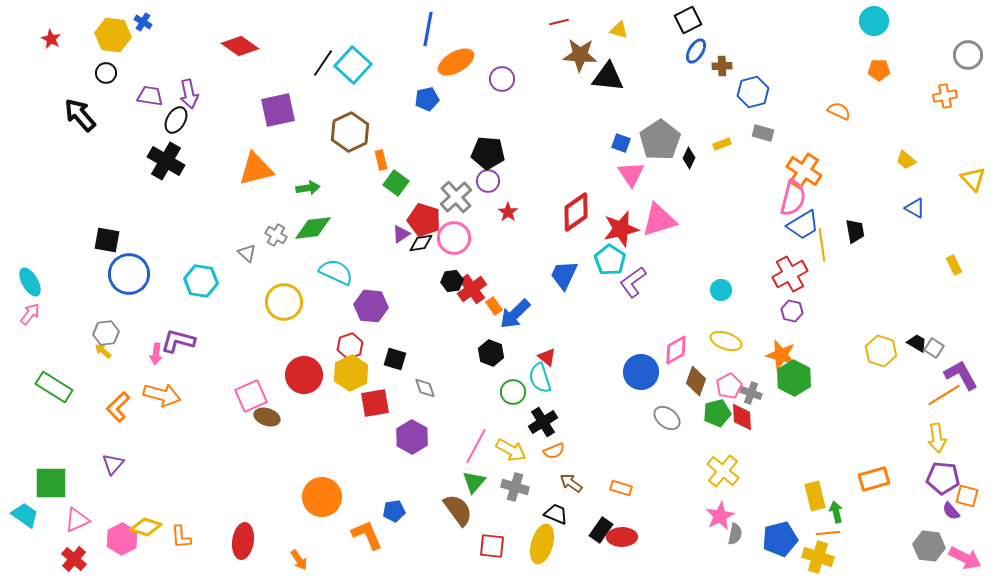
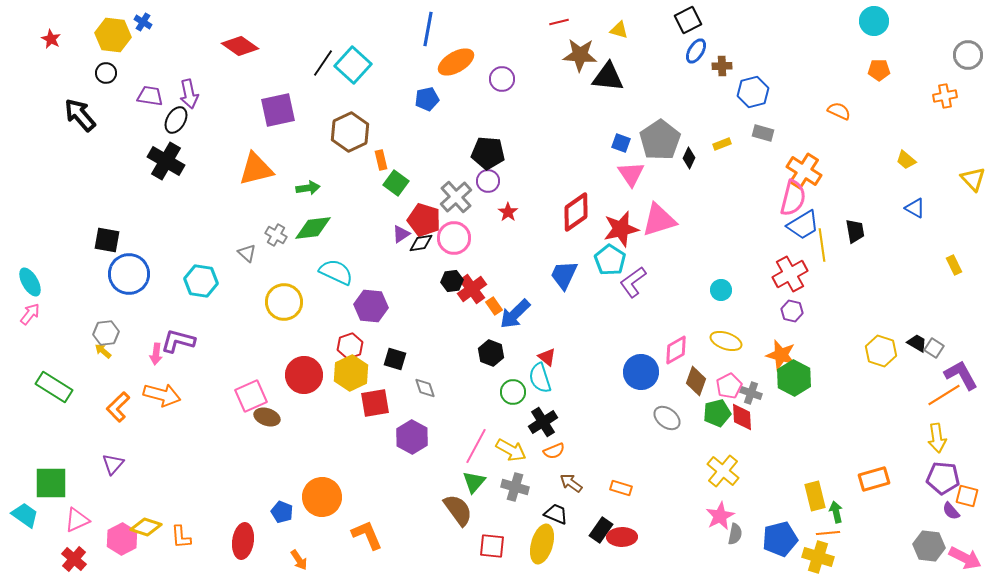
blue pentagon at (394, 511): moved 112 px left, 1 px down; rotated 30 degrees clockwise
